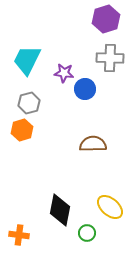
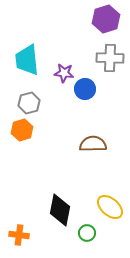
cyan trapezoid: rotated 32 degrees counterclockwise
